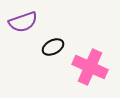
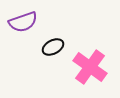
pink cross: rotated 12 degrees clockwise
